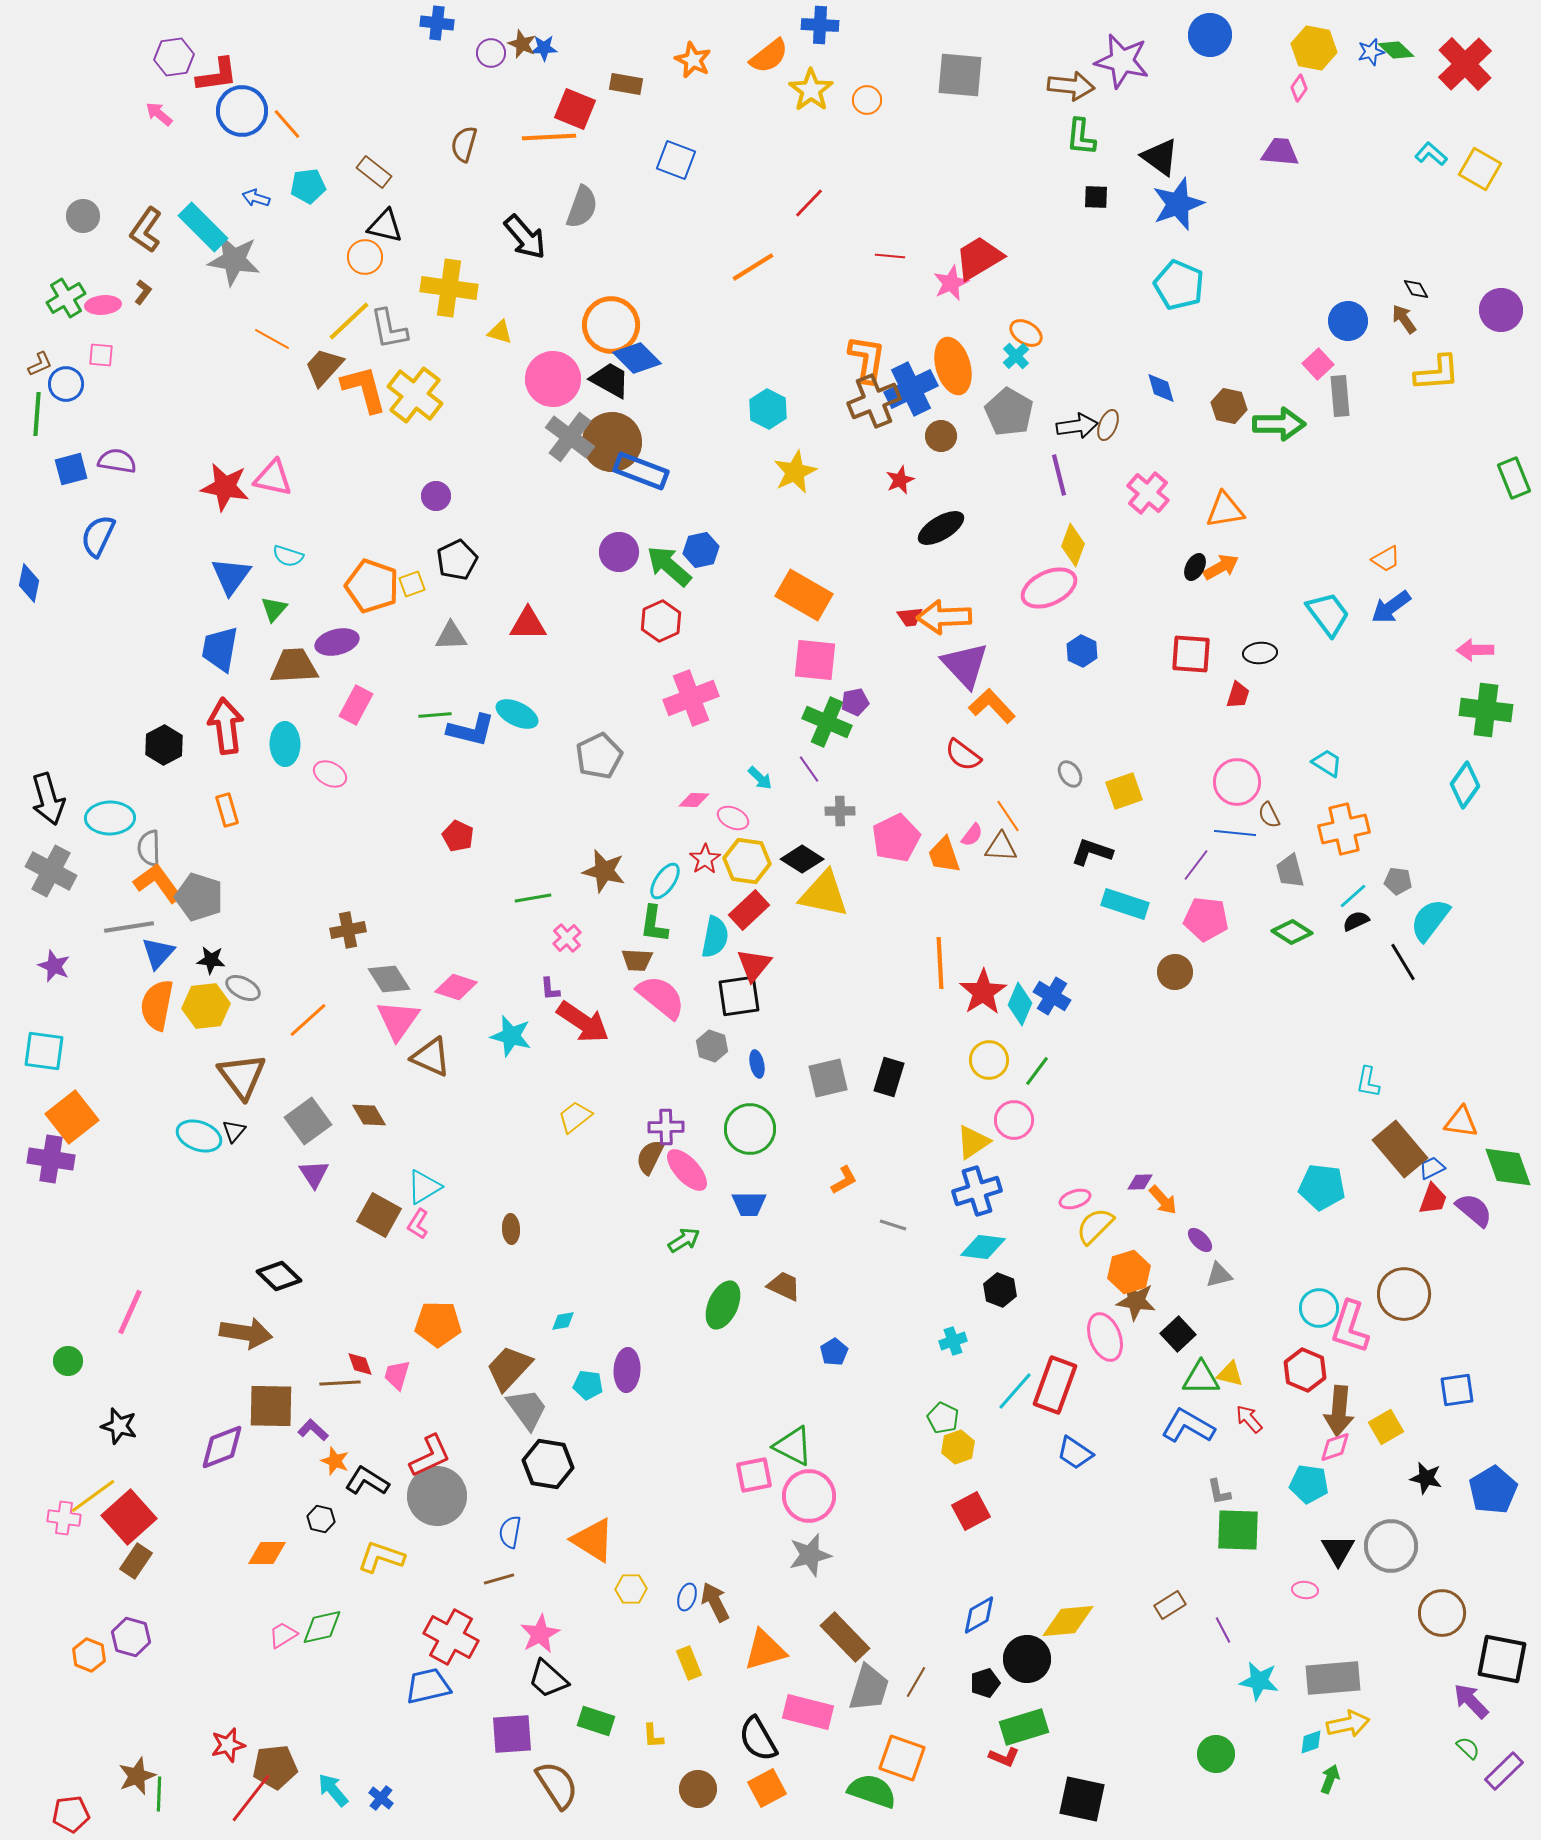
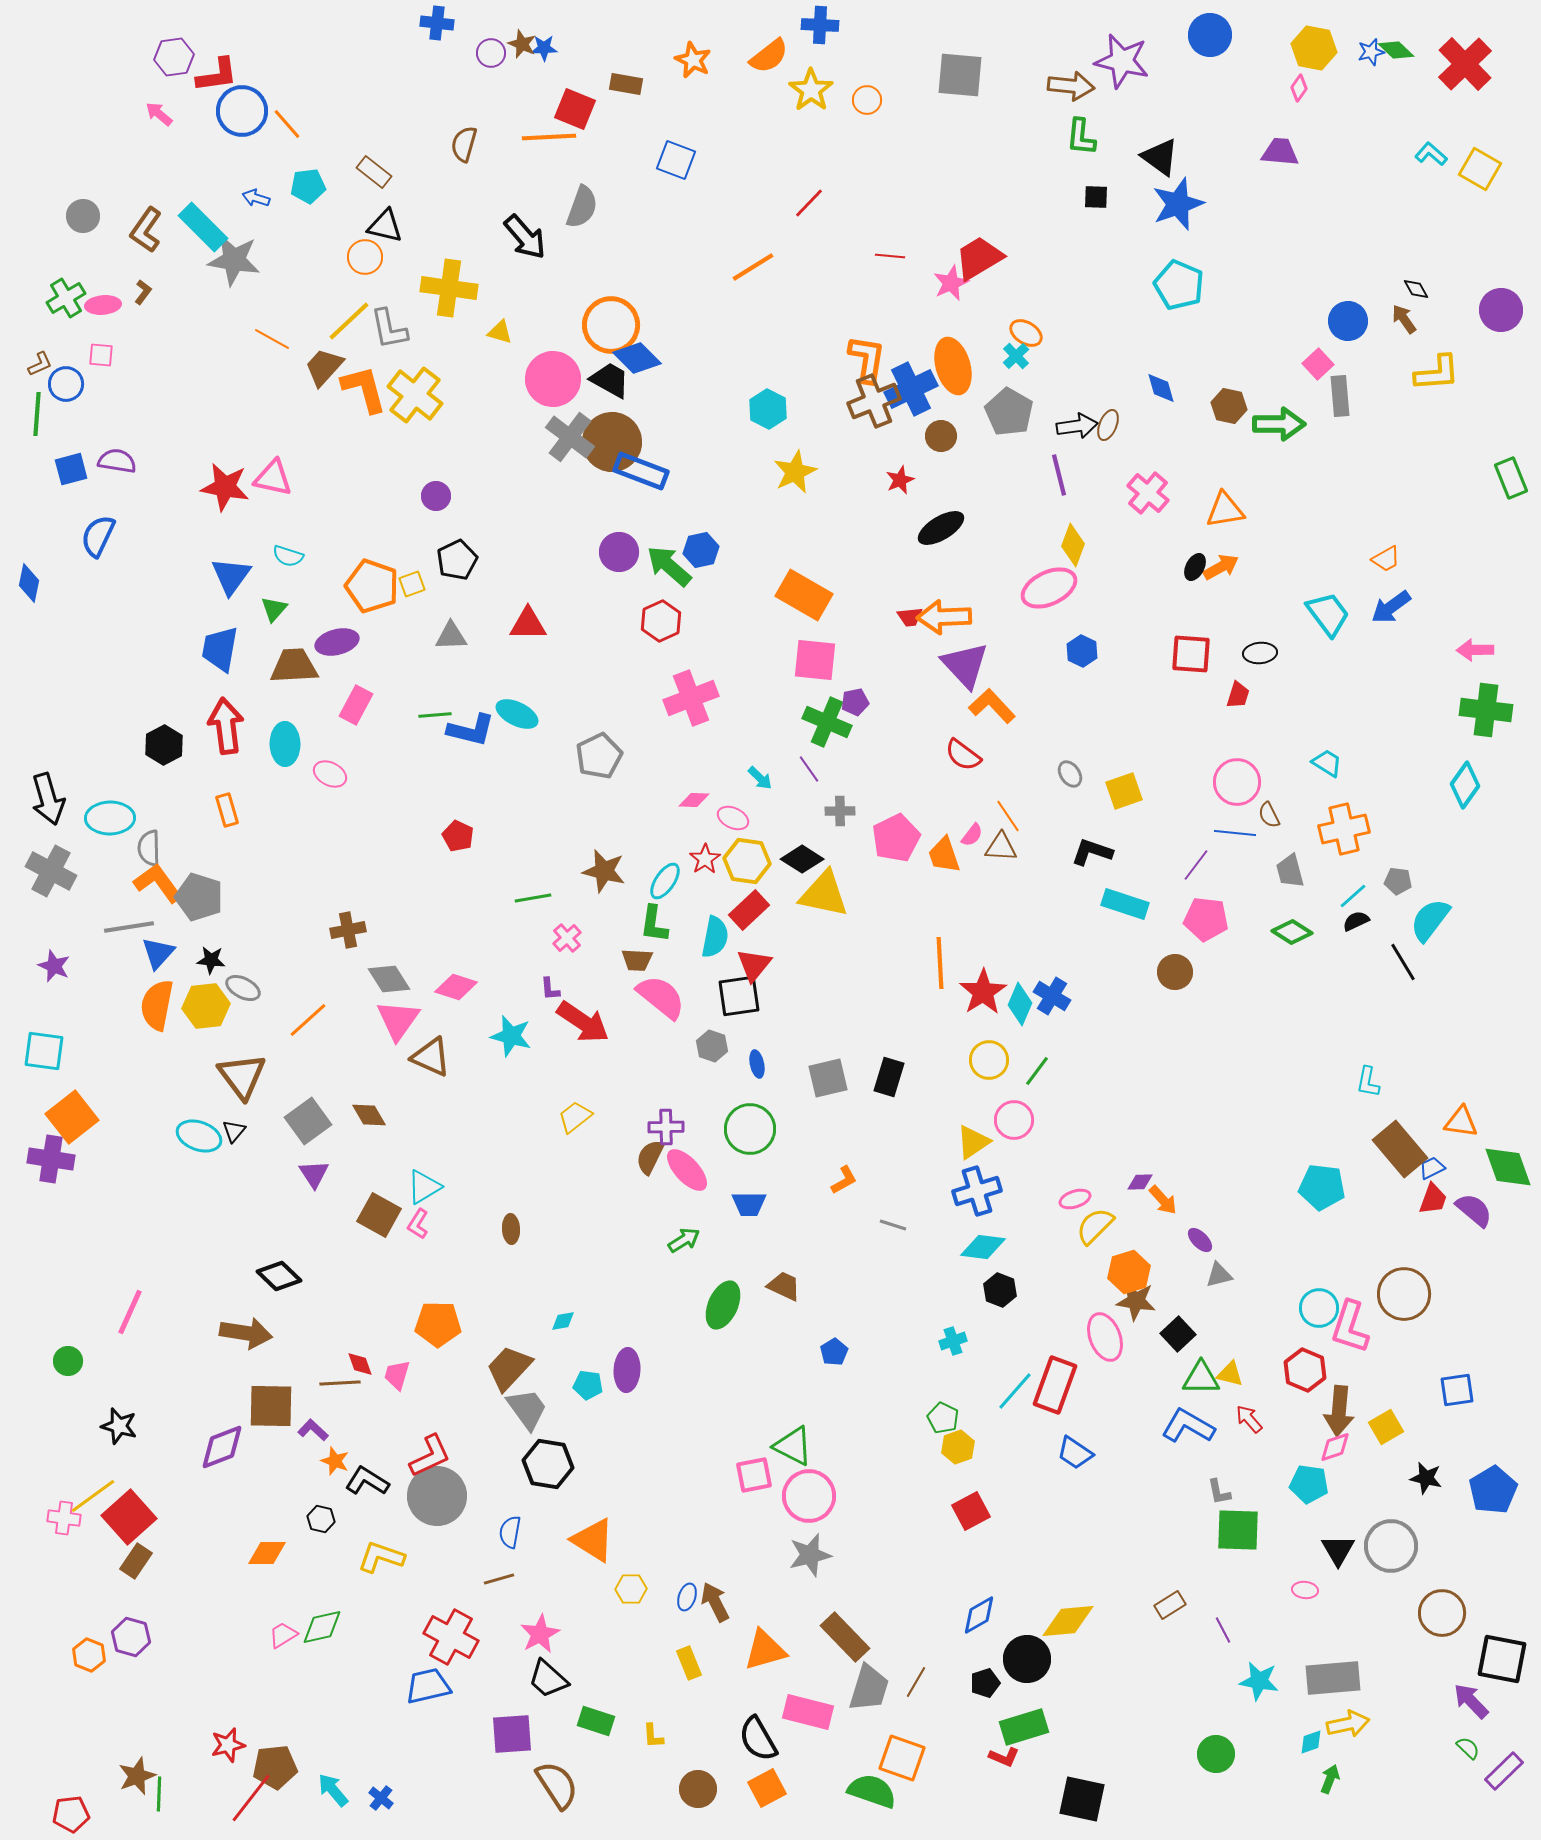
green rectangle at (1514, 478): moved 3 px left
